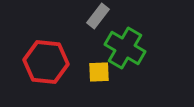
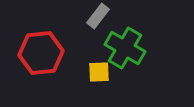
red hexagon: moved 5 px left, 9 px up; rotated 12 degrees counterclockwise
